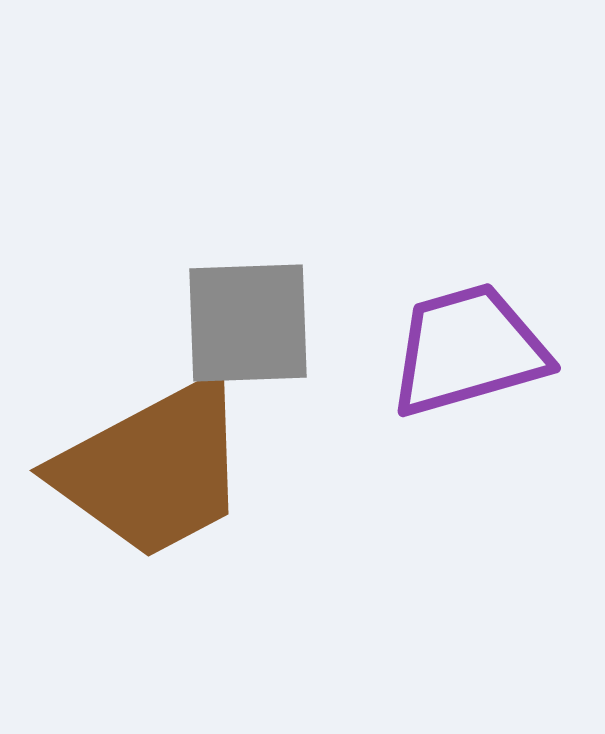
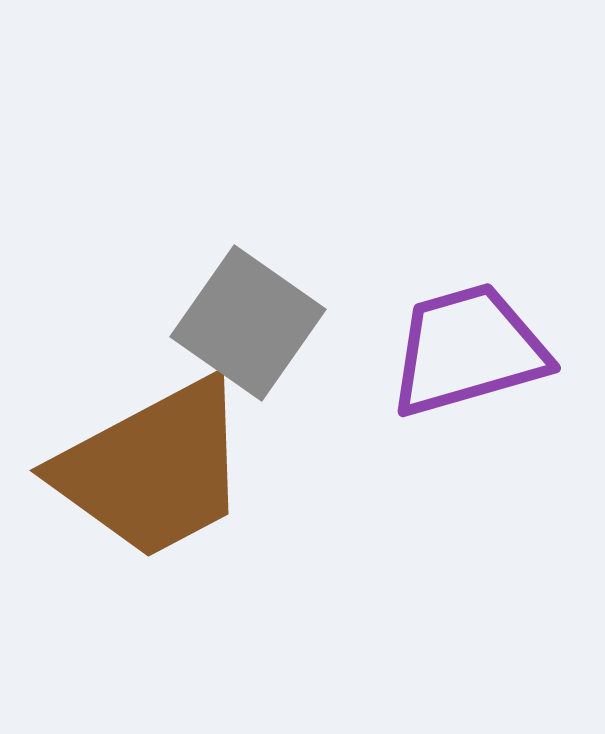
gray square: rotated 37 degrees clockwise
